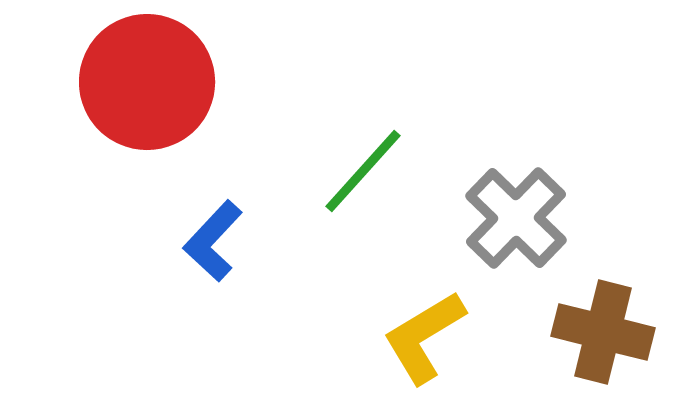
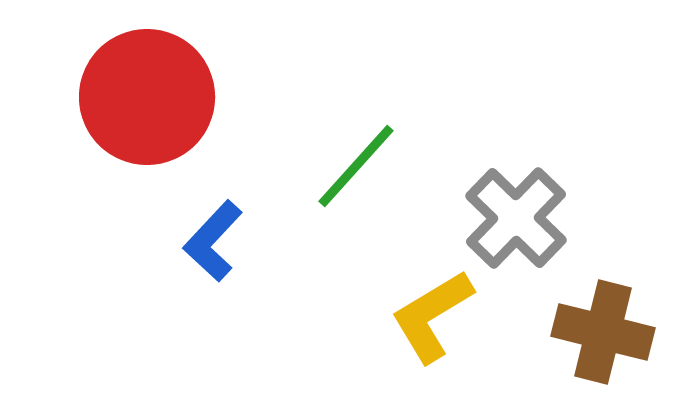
red circle: moved 15 px down
green line: moved 7 px left, 5 px up
yellow L-shape: moved 8 px right, 21 px up
